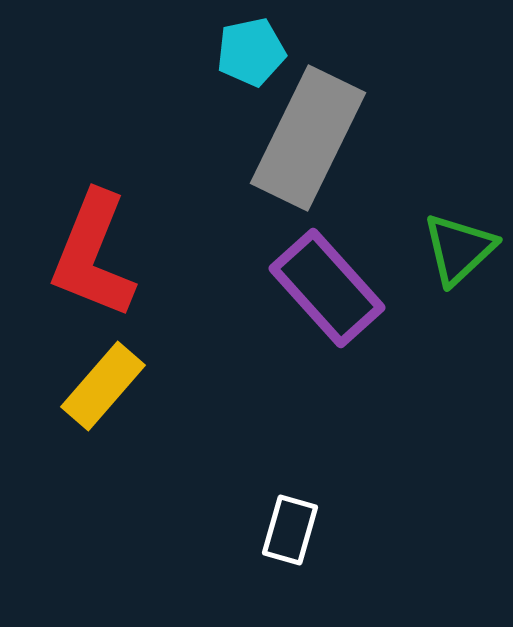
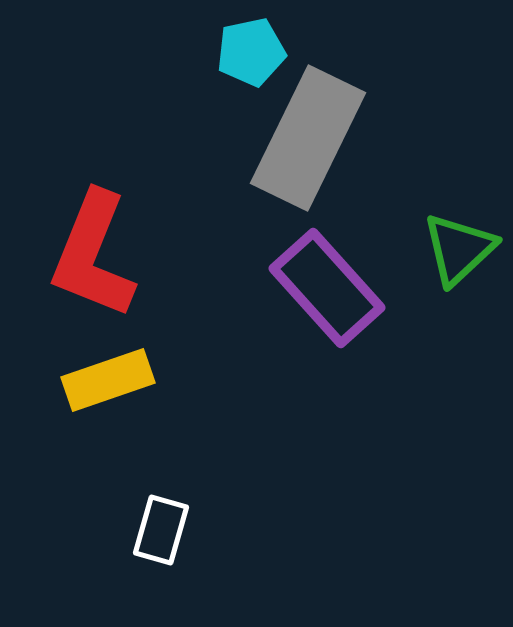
yellow rectangle: moved 5 px right, 6 px up; rotated 30 degrees clockwise
white rectangle: moved 129 px left
